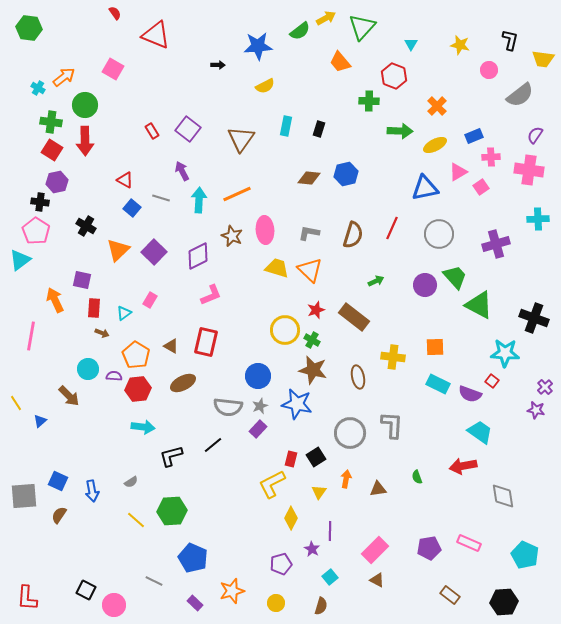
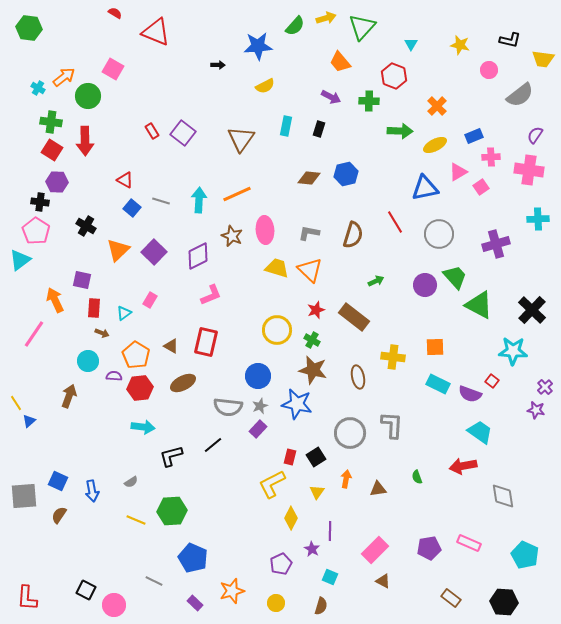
red semicircle at (115, 13): rotated 24 degrees counterclockwise
yellow arrow at (326, 18): rotated 12 degrees clockwise
green semicircle at (300, 31): moved 5 px left, 5 px up; rotated 10 degrees counterclockwise
red triangle at (156, 35): moved 3 px up
black L-shape at (510, 40): rotated 90 degrees clockwise
green circle at (85, 105): moved 3 px right, 9 px up
purple square at (188, 129): moved 5 px left, 4 px down
purple arrow at (182, 171): moved 149 px right, 74 px up; rotated 144 degrees clockwise
purple hexagon at (57, 182): rotated 15 degrees clockwise
gray line at (161, 198): moved 3 px down
red line at (392, 228): moved 3 px right, 6 px up; rotated 55 degrees counterclockwise
black cross at (534, 318): moved 2 px left, 8 px up; rotated 24 degrees clockwise
yellow circle at (285, 330): moved 8 px left
pink line at (31, 336): moved 3 px right, 2 px up; rotated 24 degrees clockwise
cyan star at (505, 353): moved 8 px right, 2 px up
cyan circle at (88, 369): moved 8 px up
red hexagon at (138, 389): moved 2 px right, 1 px up
brown arrow at (69, 396): rotated 115 degrees counterclockwise
blue triangle at (40, 421): moved 11 px left
red rectangle at (291, 459): moved 1 px left, 2 px up
yellow triangle at (319, 492): moved 2 px left
yellow line at (136, 520): rotated 18 degrees counterclockwise
purple pentagon at (281, 564): rotated 10 degrees counterclockwise
cyan square at (330, 577): rotated 28 degrees counterclockwise
brown triangle at (377, 580): moved 6 px right, 1 px down
brown rectangle at (450, 595): moved 1 px right, 3 px down
black hexagon at (504, 602): rotated 8 degrees clockwise
